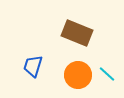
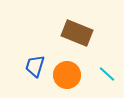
blue trapezoid: moved 2 px right
orange circle: moved 11 px left
